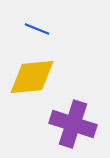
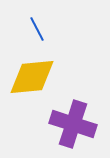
blue line: rotated 40 degrees clockwise
